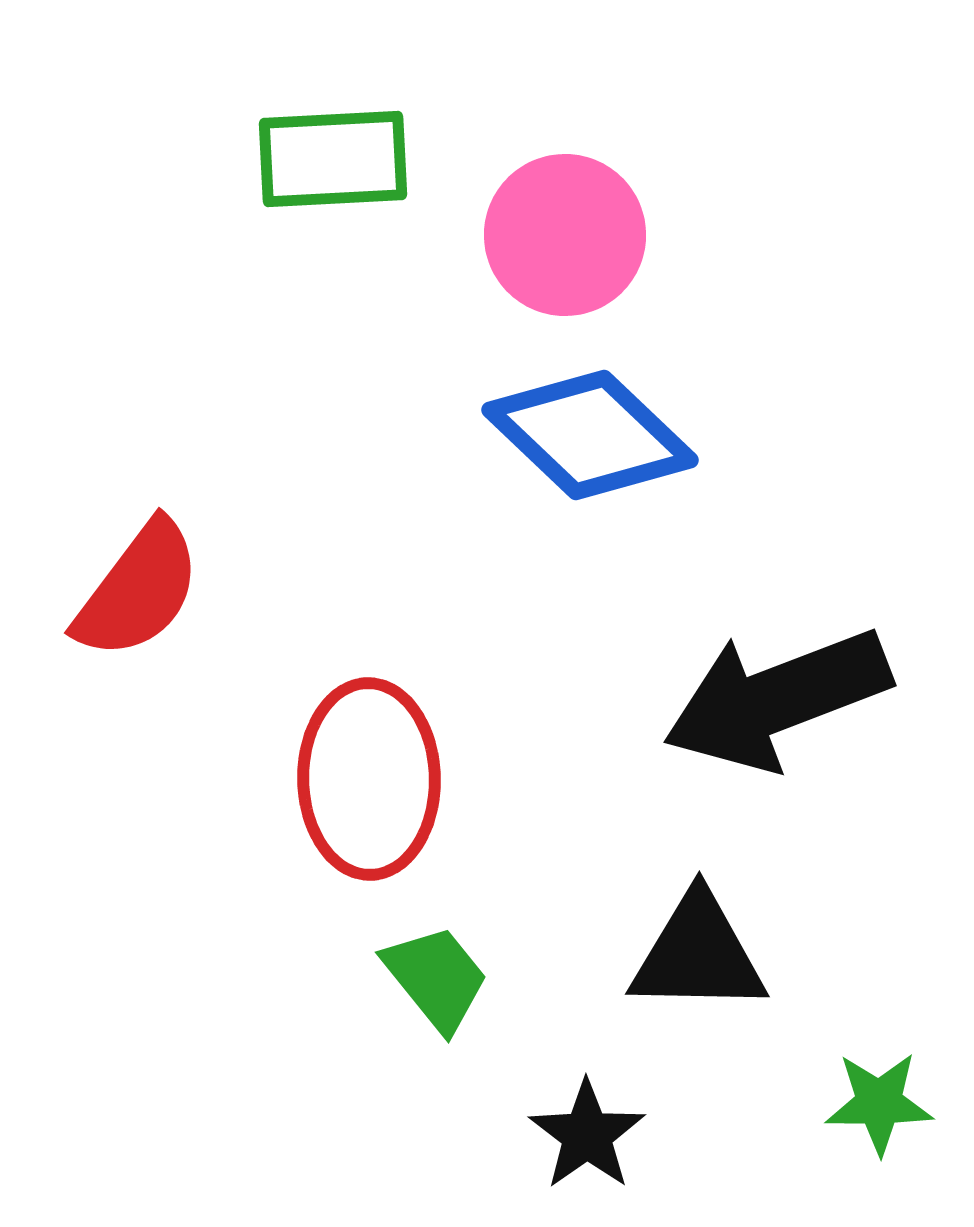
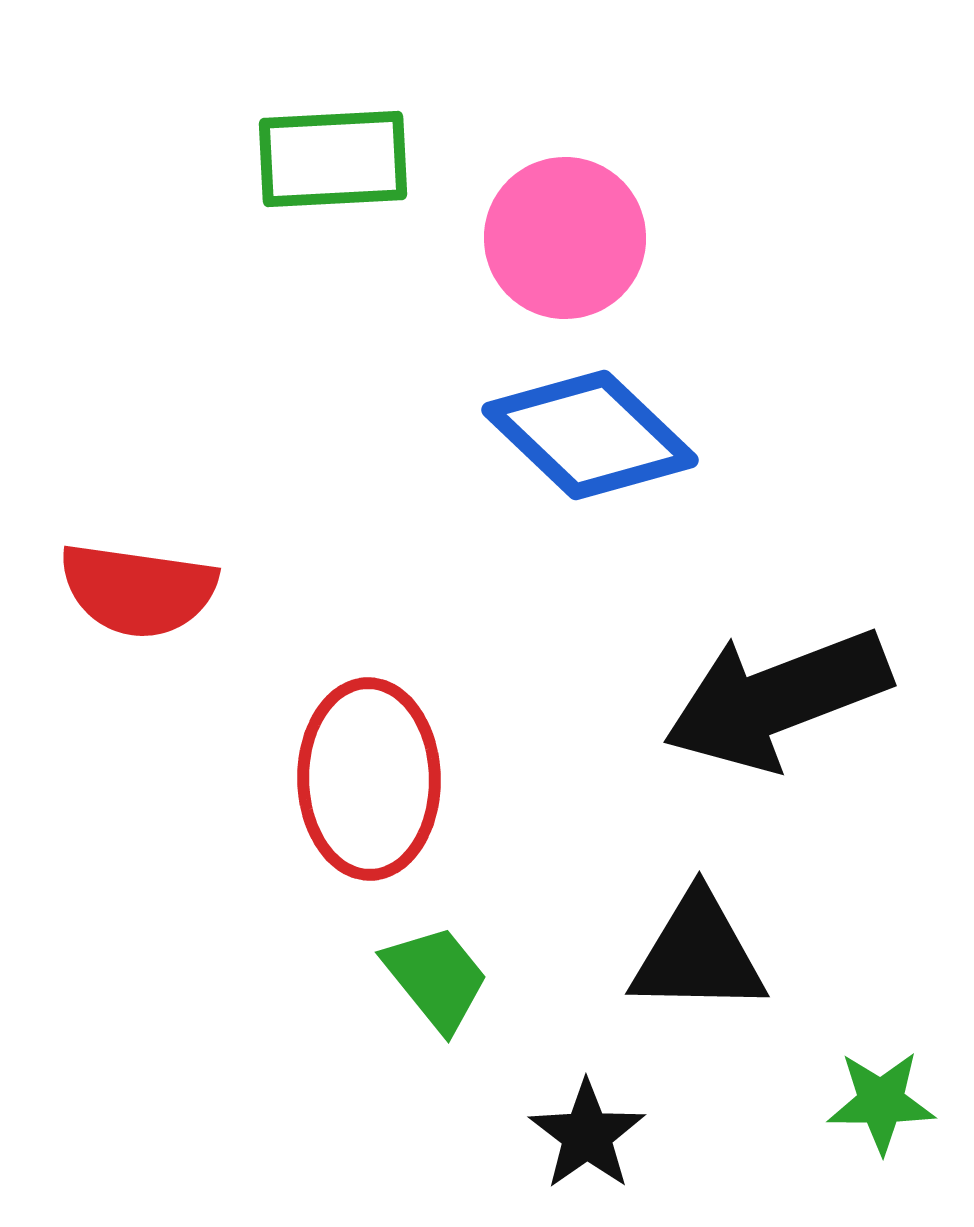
pink circle: moved 3 px down
red semicircle: rotated 61 degrees clockwise
green star: moved 2 px right, 1 px up
